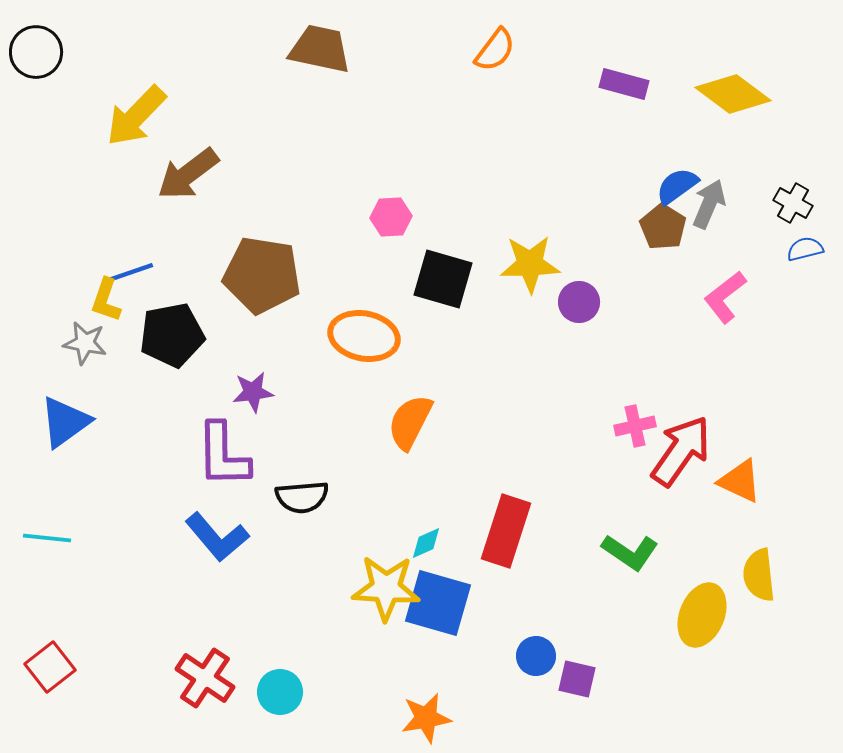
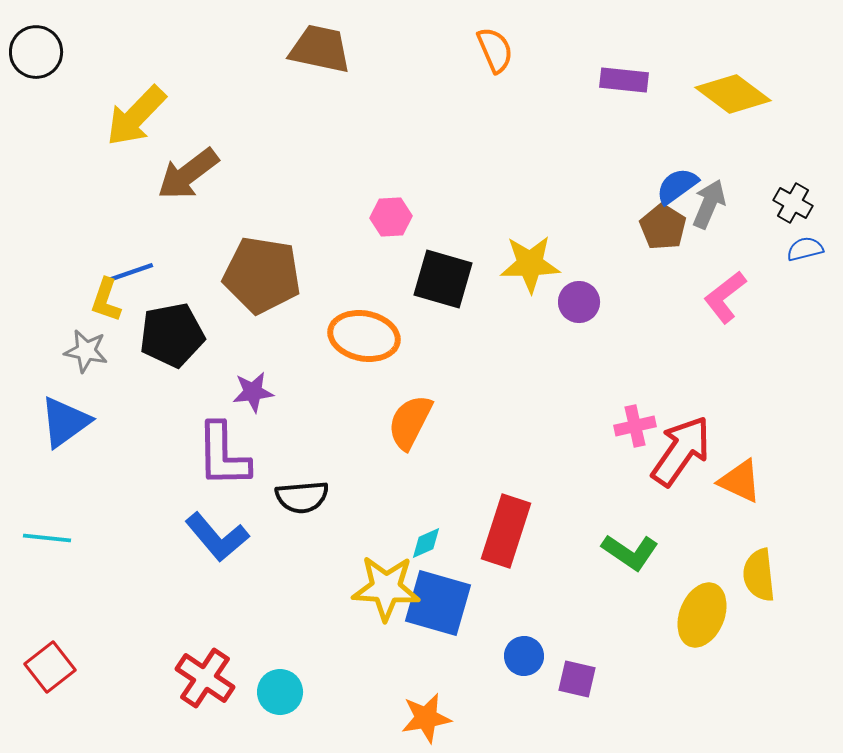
orange semicircle at (495, 50): rotated 60 degrees counterclockwise
purple rectangle at (624, 84): moved 4 px up; rotated 9 degrees counterclockwise
gray star at (85, 343): moved 1 px right, 8 px down
blue circle at (536, 656): moved 12 px left
